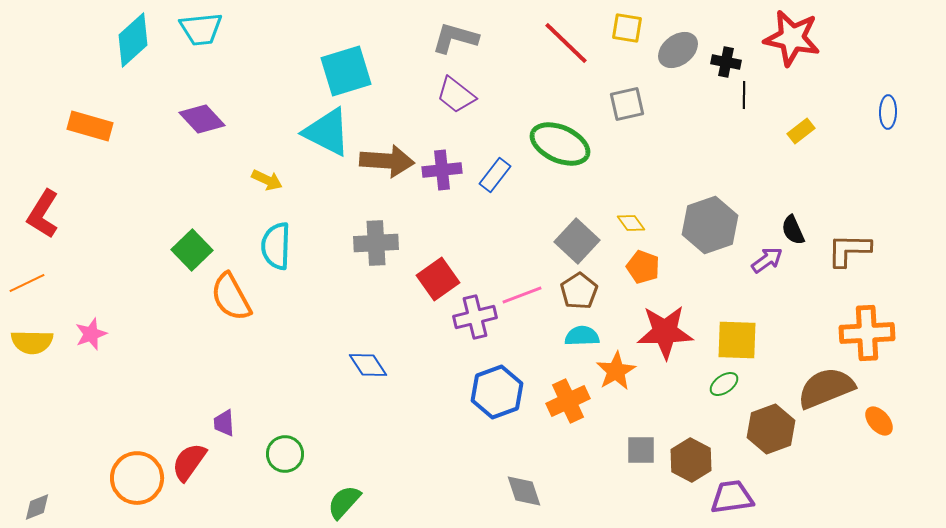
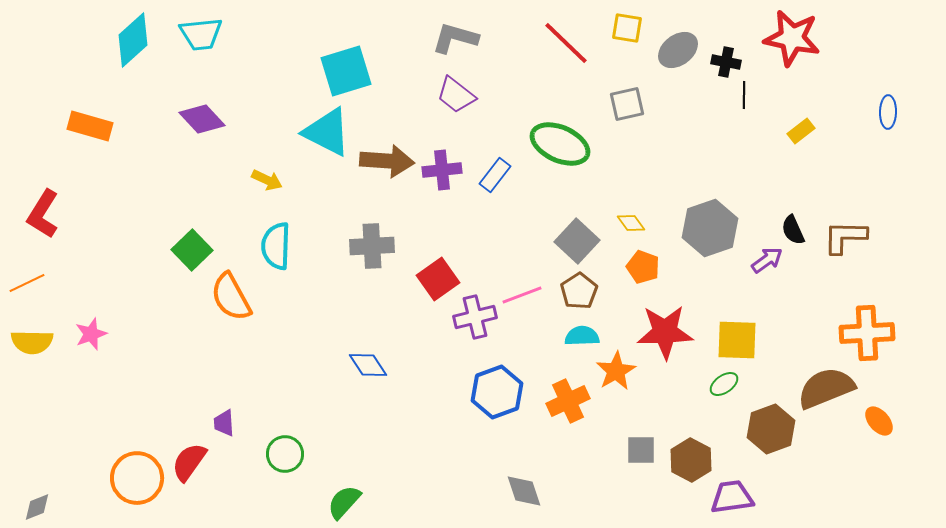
cyan trapezoid at (201, 29): moved 5 px down
gray hexagon at (710, 225): moved 3 px down
gray cross at (376, 243): moved 4 px left, 3 px down
brown L-shape at (849, 250): moved 4 px left, 13 px up
